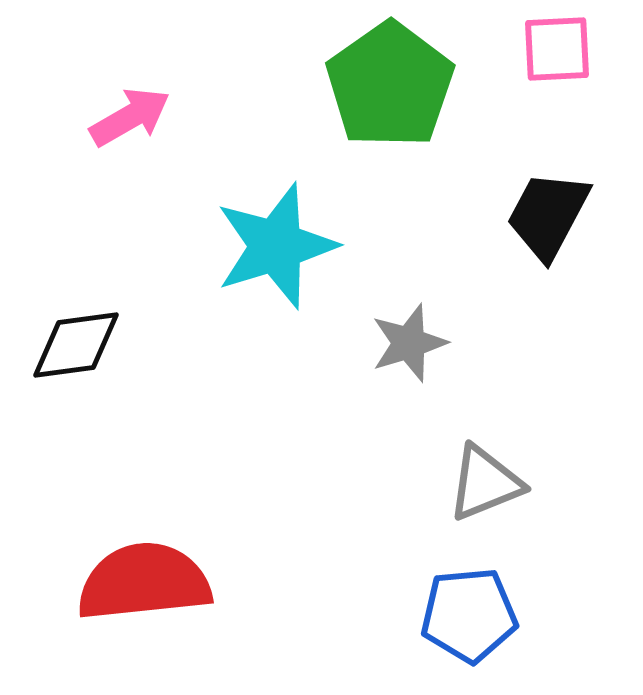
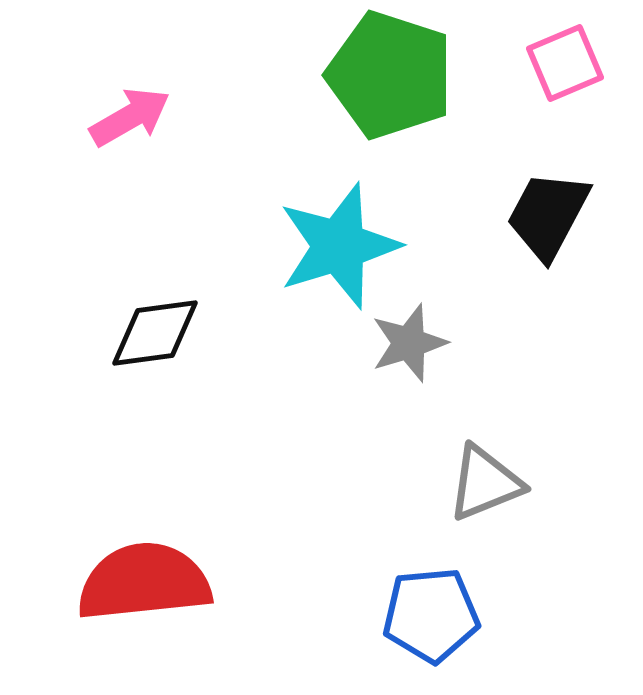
pink square: moved 8 px right, 14 px down; rotated 20 degrees counterclockwise
green pentagon: moved 10 px up; rotated 19 degrees counterclockwise
cyan star: moved 63 px right
black diamond: moved 79 px right, 12 px up
blue pentagon: moved 38 px left
